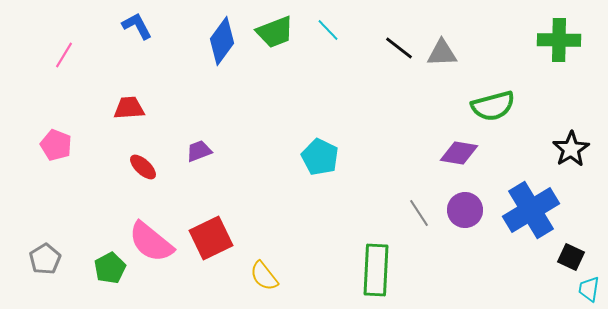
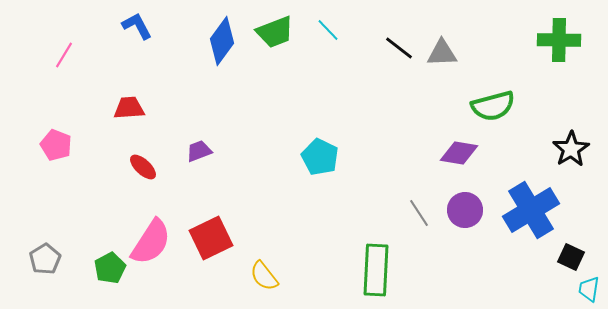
pink semicircle: rotated 96 degrees counterclockwise
